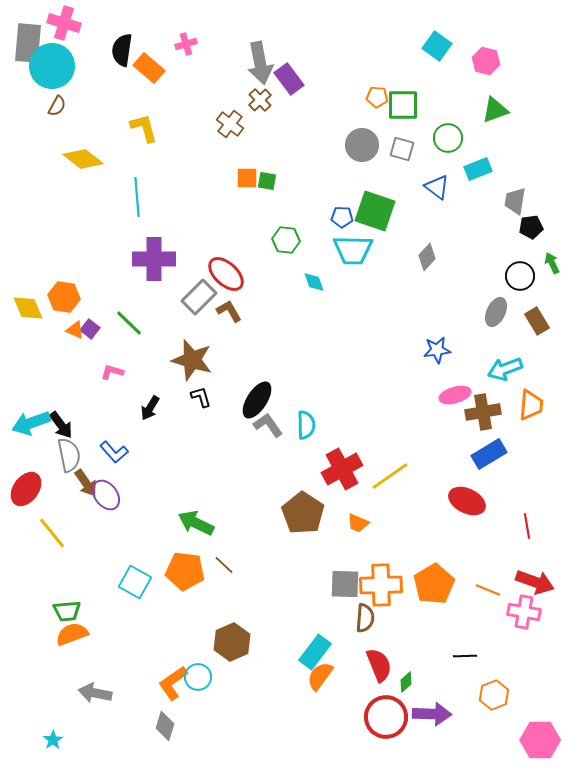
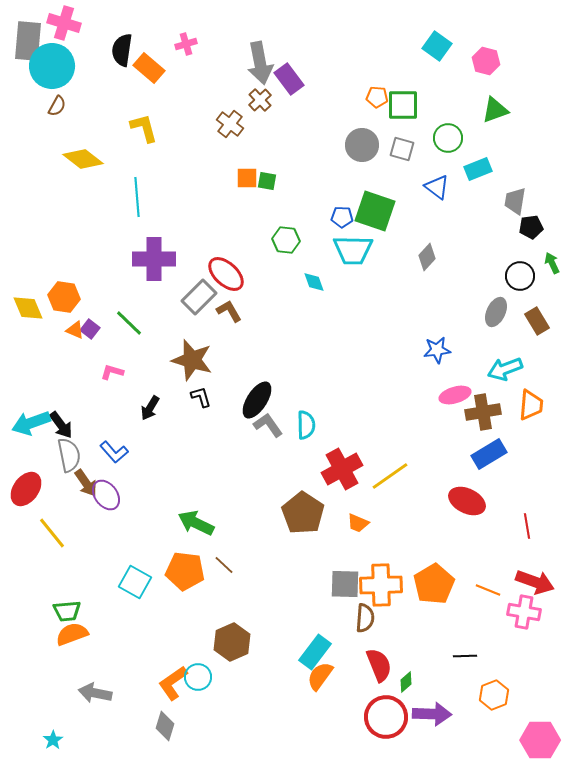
gray rectangle at (28, 43): moved 2 px up
